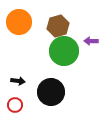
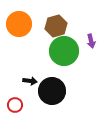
orange circle: moved 2 px down
brown hexagon: moved 2 px left
purple arrow: rotated 104 degrees counterclockwise
black arrow: moved 12 px right
black circle: moved 1 px right, 1 px up
